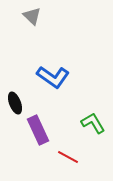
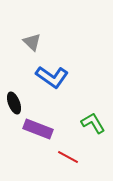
gray triangle: moved 26 px down
blue L-shape: moved 1 px left
black ellipse: moved 1 px left
purple rectangle: moved 1 px up; rotated 44 degrees counterclockwise
